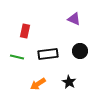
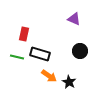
red rectangle: moved 1 px left, 3 px down
black rectangle: moved 8 px left; rotated 24 degrees clockwise
orange arrow: moved 11 px right, 8 px up; rotated 112 degrees counterclockwise
